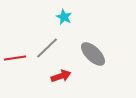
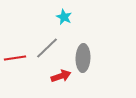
gray ellipse: moved 10 px left, 4 px down; rotated 48 degrees clockwise
